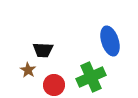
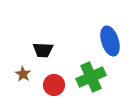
brown star: moved 5 px left, 4 px down
